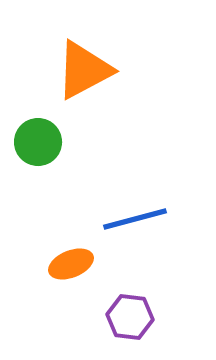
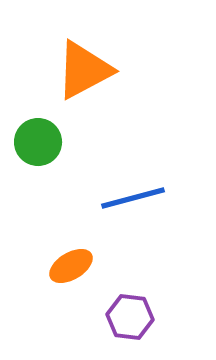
blue line: moved 2 px left, 21 px up
orange ellipse: moved 2 px down; rotated 9 degrees counterclockwise
